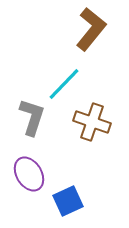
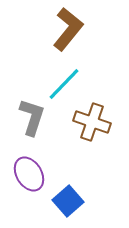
brown L-shape: moved 23 px left
blue square: rotated 16 degrees counterclockwise
